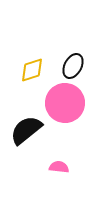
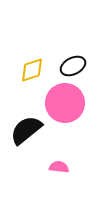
black ellipse: rotated 35 degrees clockwise
